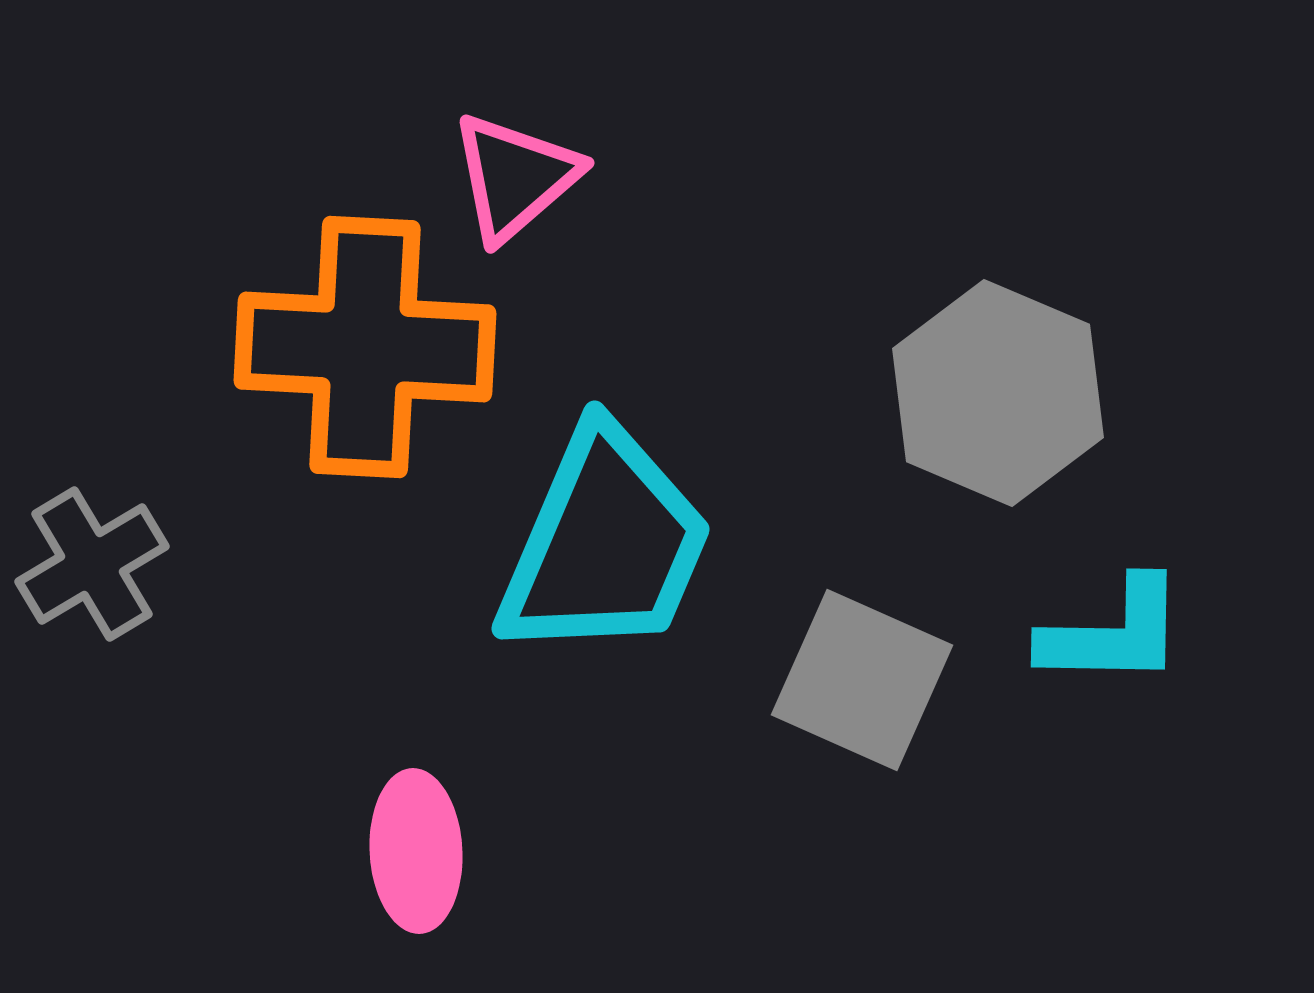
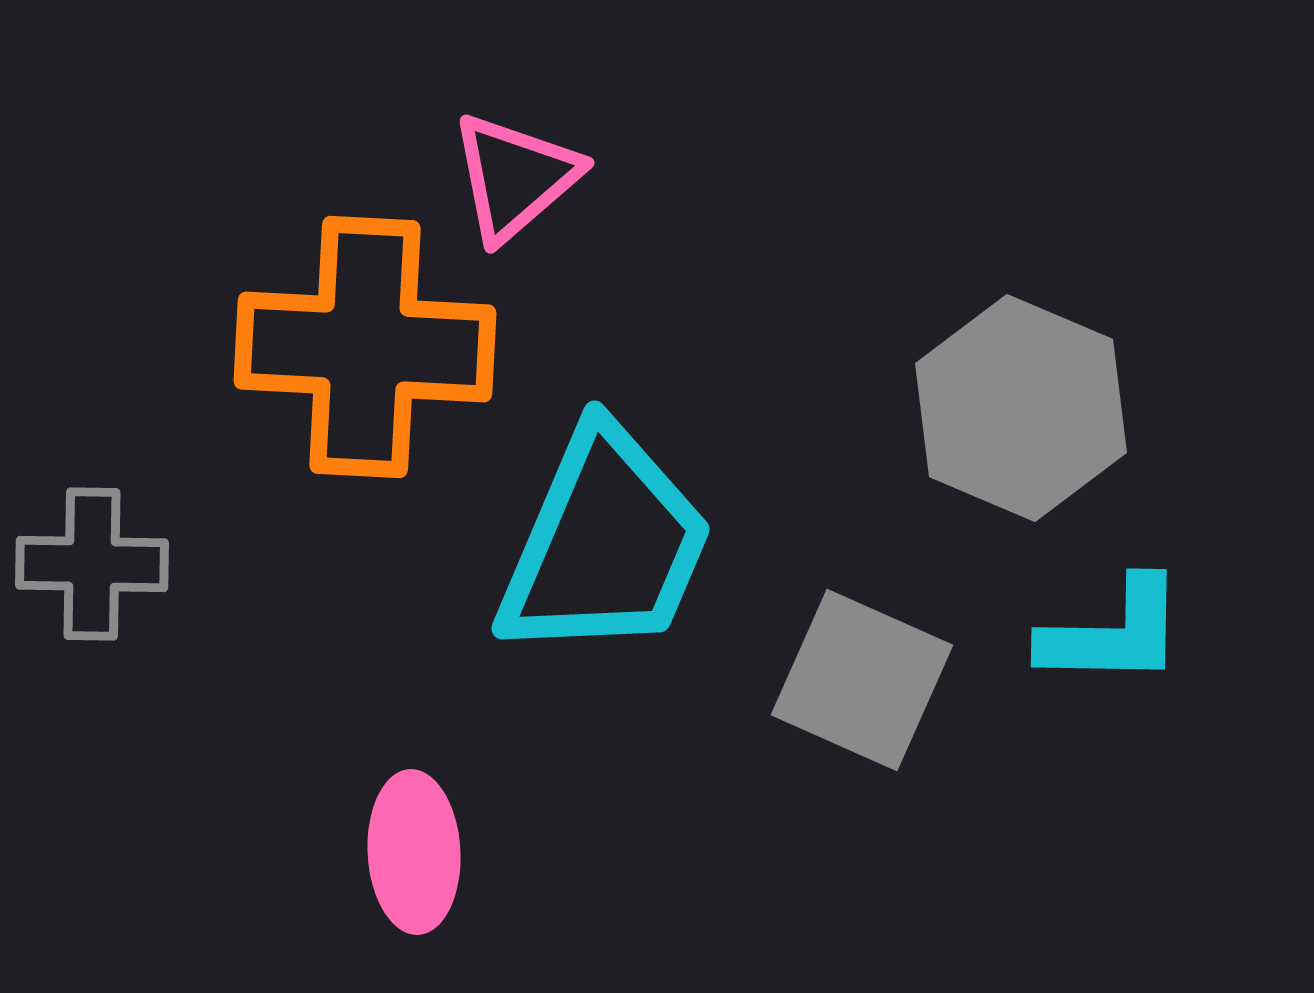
gray hexagon: moved 23 px right, 15 px down
gray cross: rotated 32 degrees clockwise
pink ellipse: moved 2 px left, 1 px down
